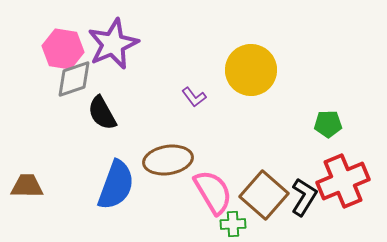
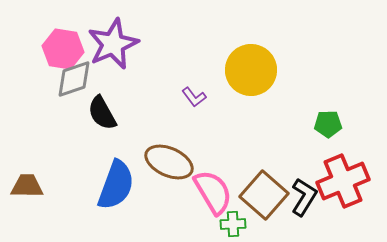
brown ellipse: moved 1 px right, 2 px down; rotated 33 degrees clockwise
